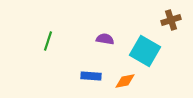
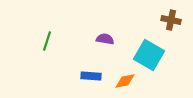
brown cross: rotated 30 degrees clockwise
green line: moved 1 px left
cyan square: moved 4 px right, 4 px down
